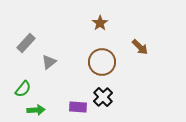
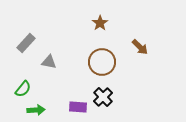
gray triangle: rotated 49 degrees clockwise
